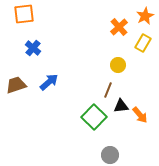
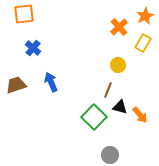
blue arrow: moved 2 px right; rotated 72 degrees counterclockwise
black triangle: moved 1 px left, 1 px down; rotated 21 degrees clockwise
